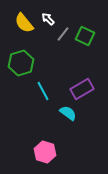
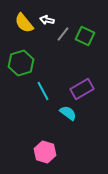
white arrow: moved 1 px left, 1 px down; rotated 32 degrees counterclockwise
